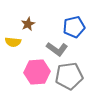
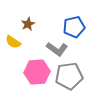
yellow semicircle: rotated 28 degrees clockwise
